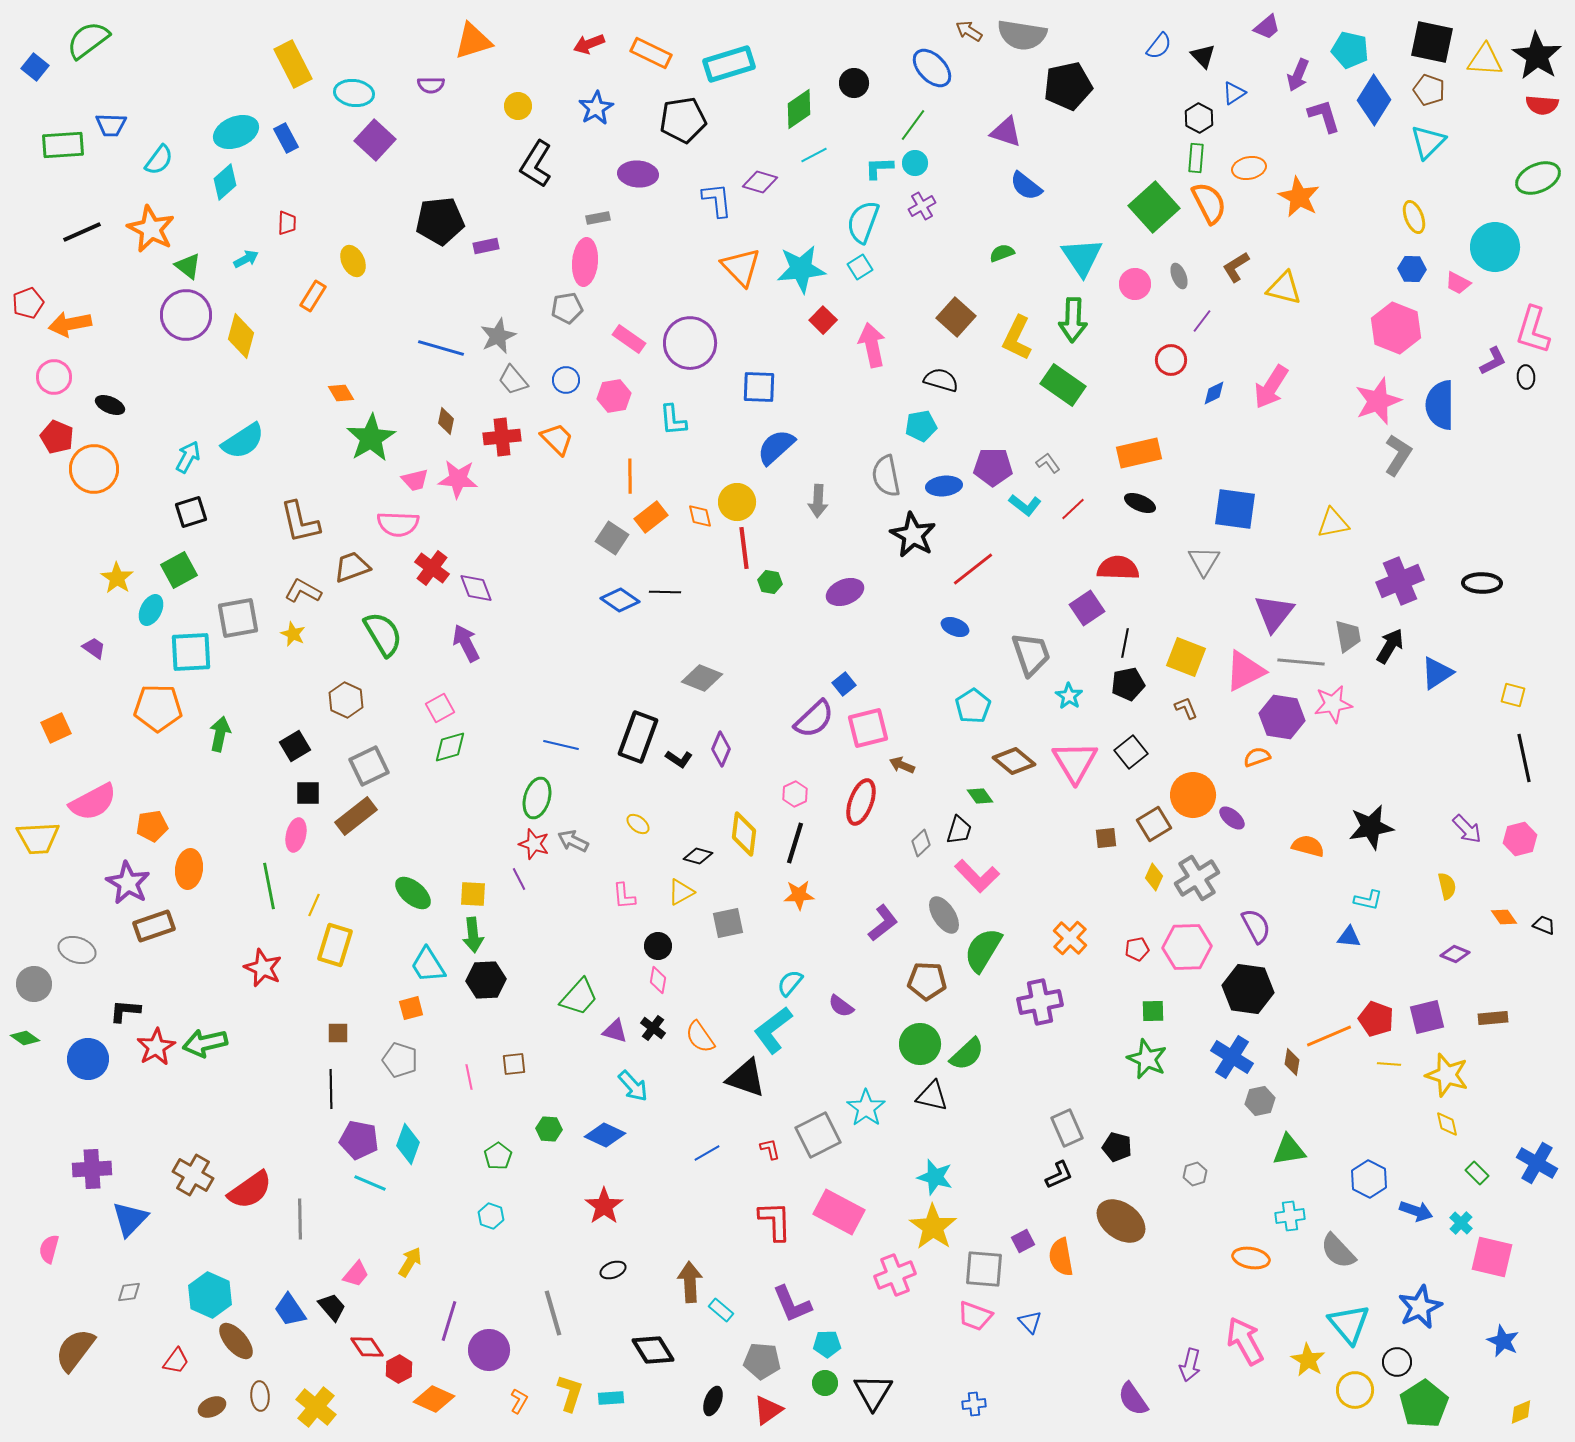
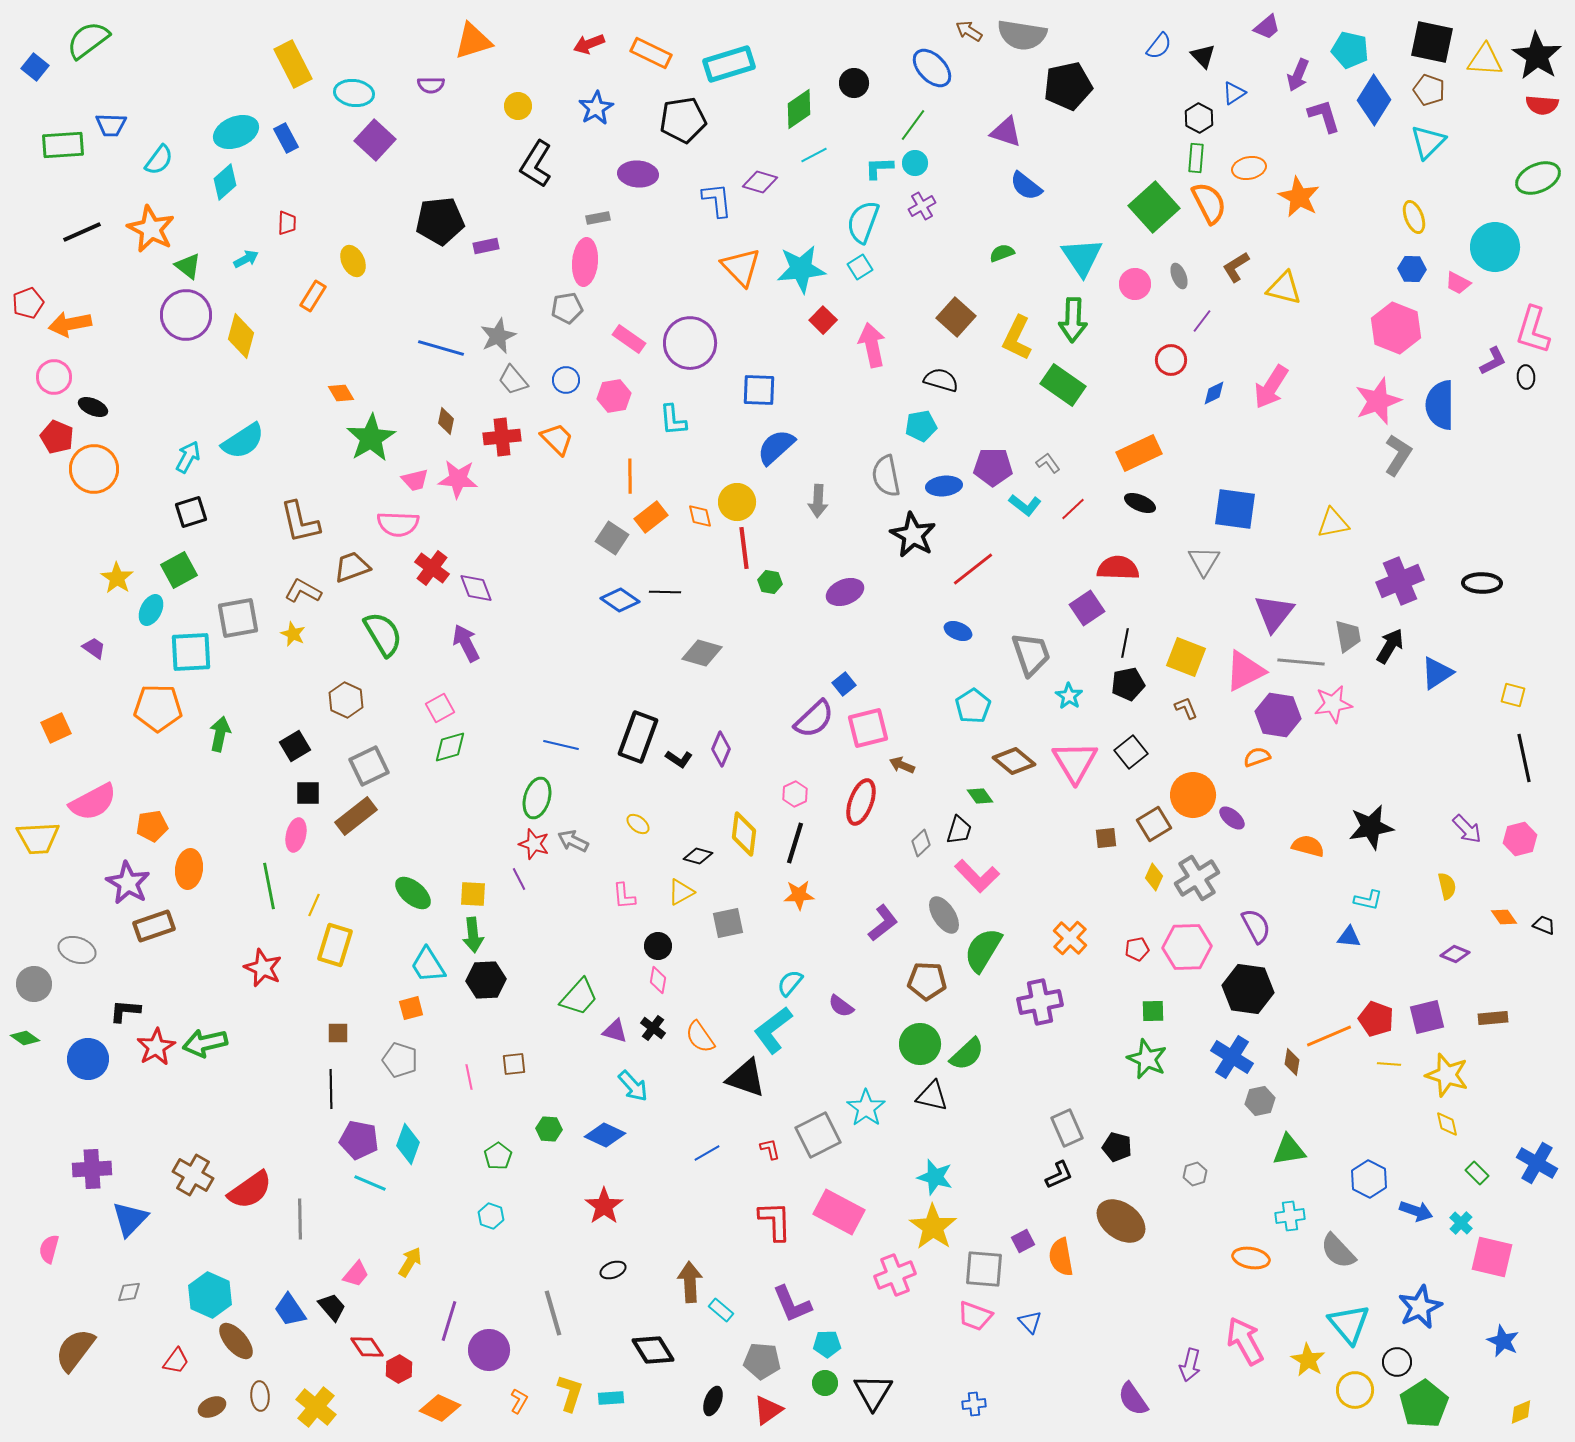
blue square at (759, 387): moved 3 px down
black ellipse at (110, 405): moved 17 px left, 2 px down
orange rectangle at (1139, 453): rotated 12 degrees counterclockwise
blue ellipse at (955, 627): moved 3 px right, 4 px down
gray diamond at (702, 678): moved 25 px up; rotated 6 degrees counterclockwise
purple hexagon at (1282, 717): moved 4 px left, 2 px up
orange diamond at (434, 1399): moved 6 px right, 9 px down
